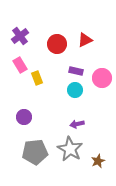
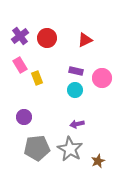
red circle: moved 10 px left, 6 px up
gray pentagon: moved 2 px right, 4 px up
